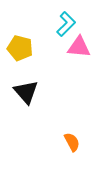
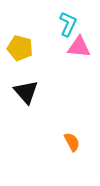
cyan L-shape: moved 2 px right; rotated 20 degrees counterclockwise
